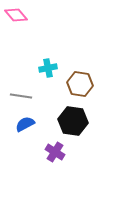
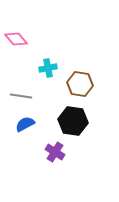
pink diamond: moved 24 px down
